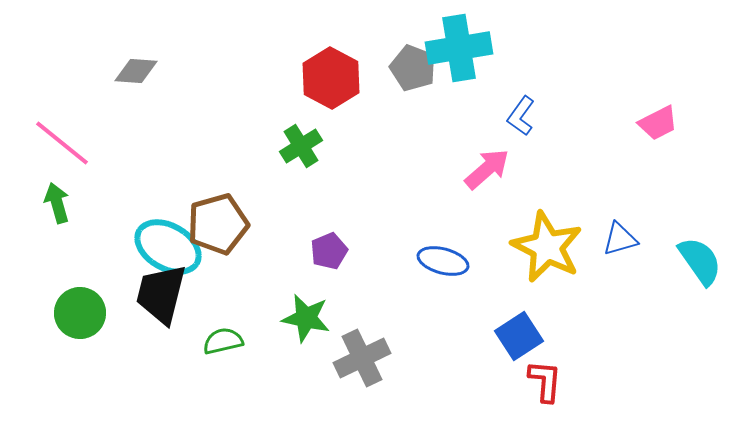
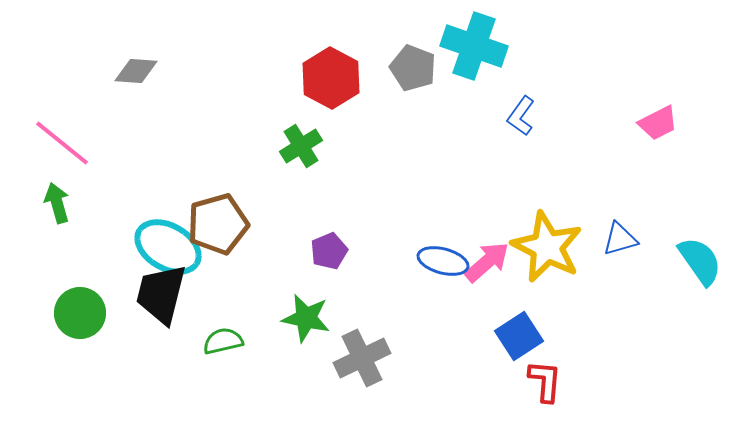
cyan cross: moved 15 px right, 2 px up; rotated 28 degrees clockwise
pink arrow: moved 93 px down
